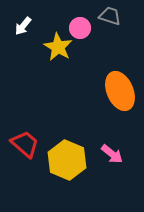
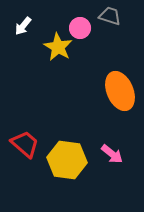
yellow hexagon: rotated 15 degrees counterclockwise
